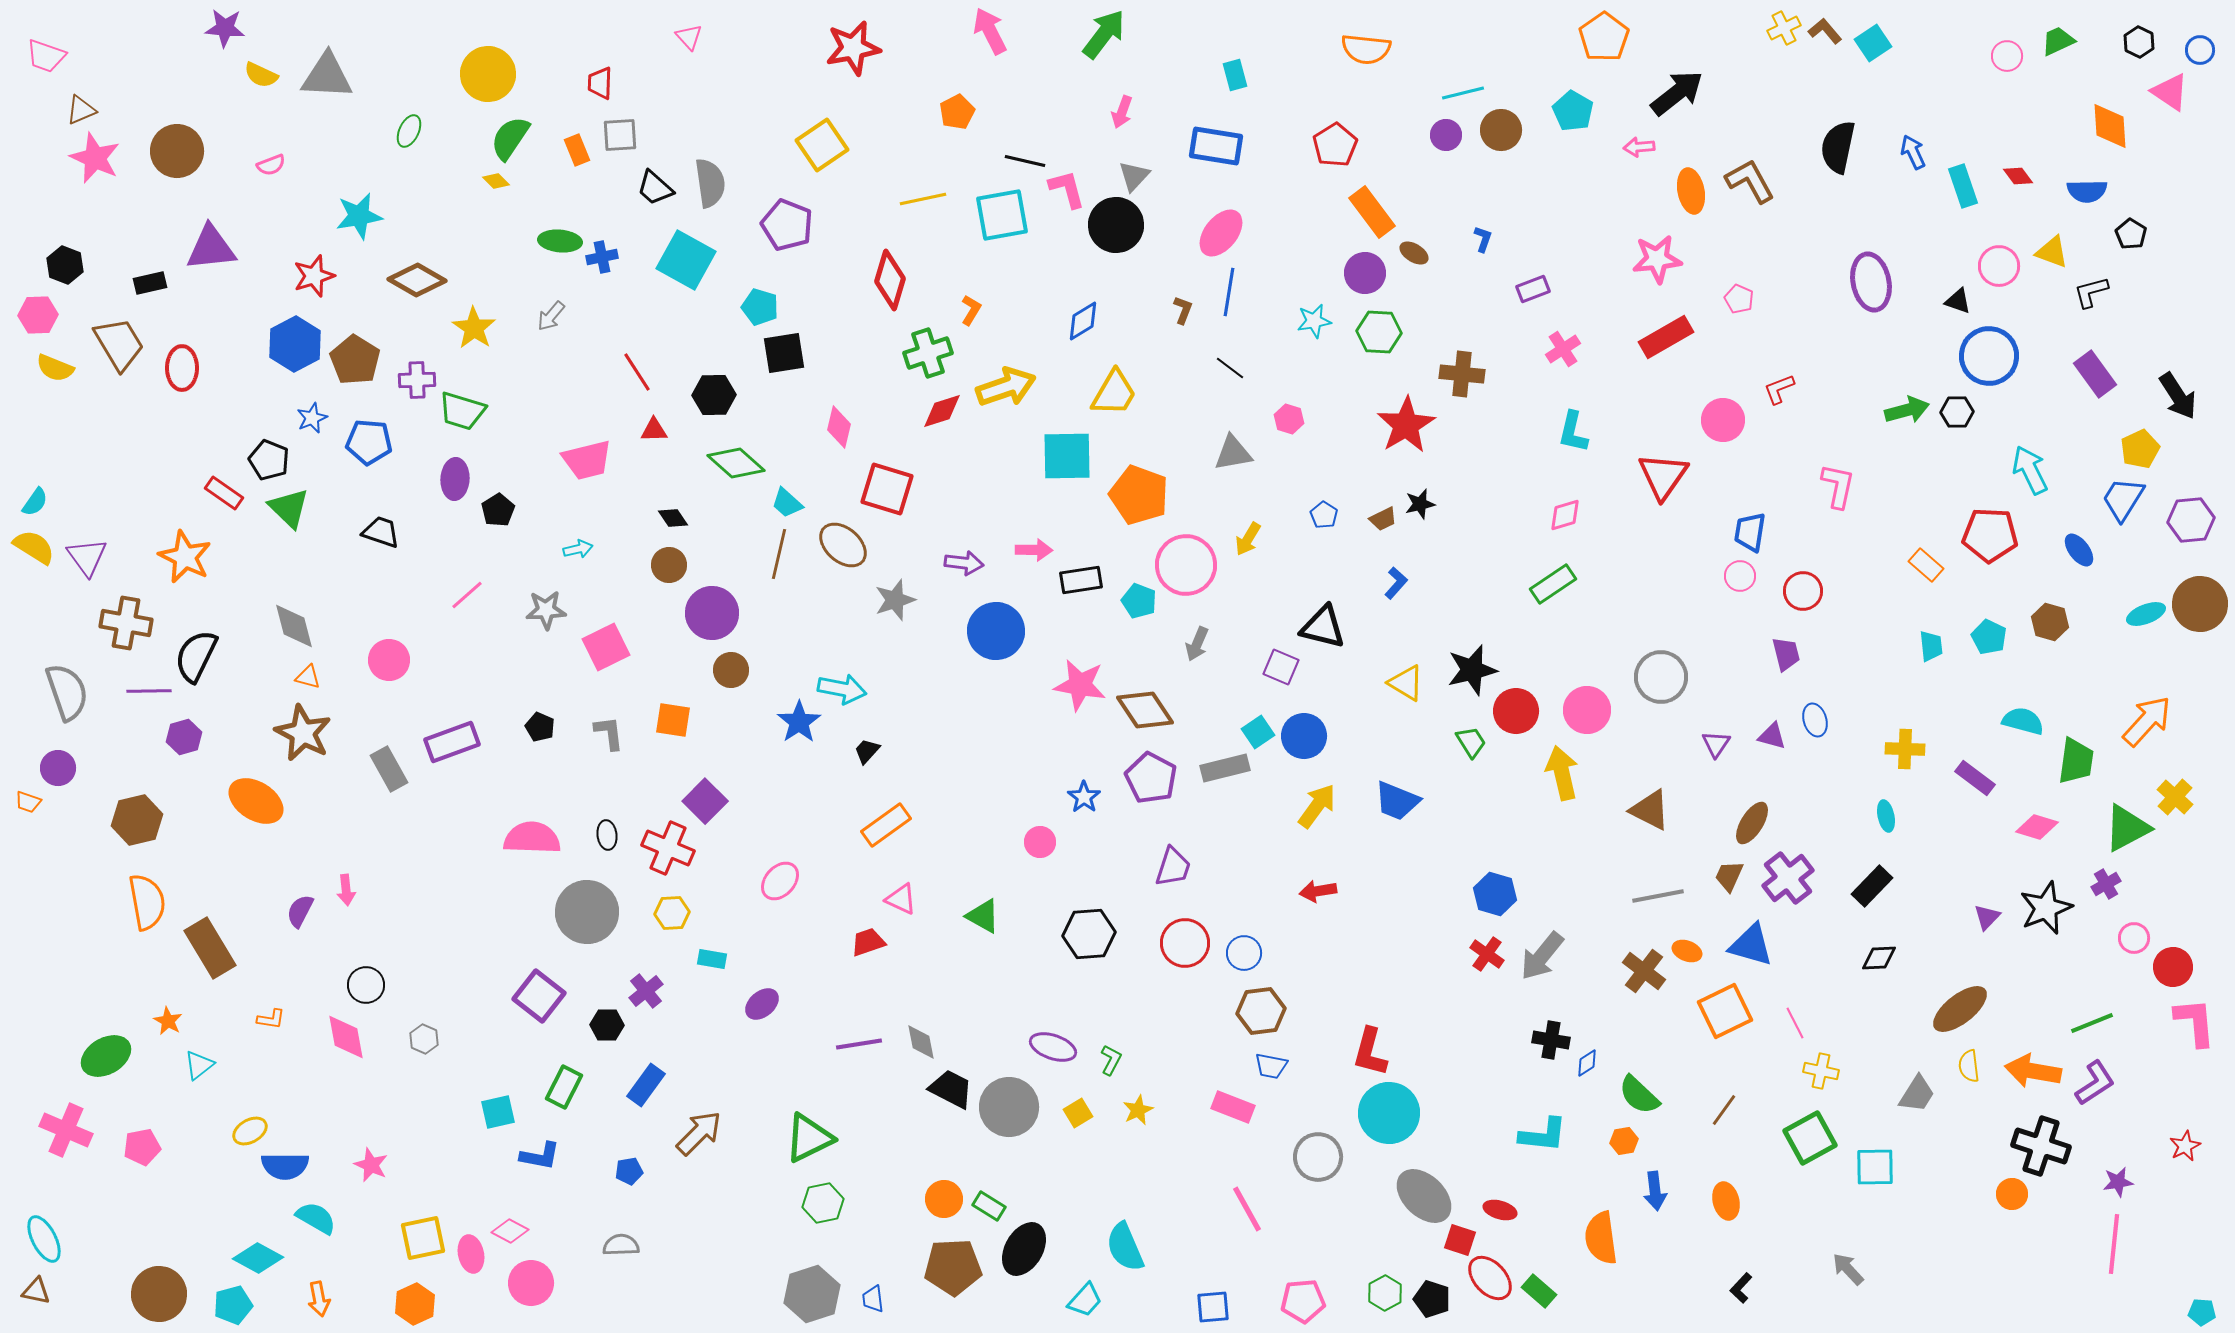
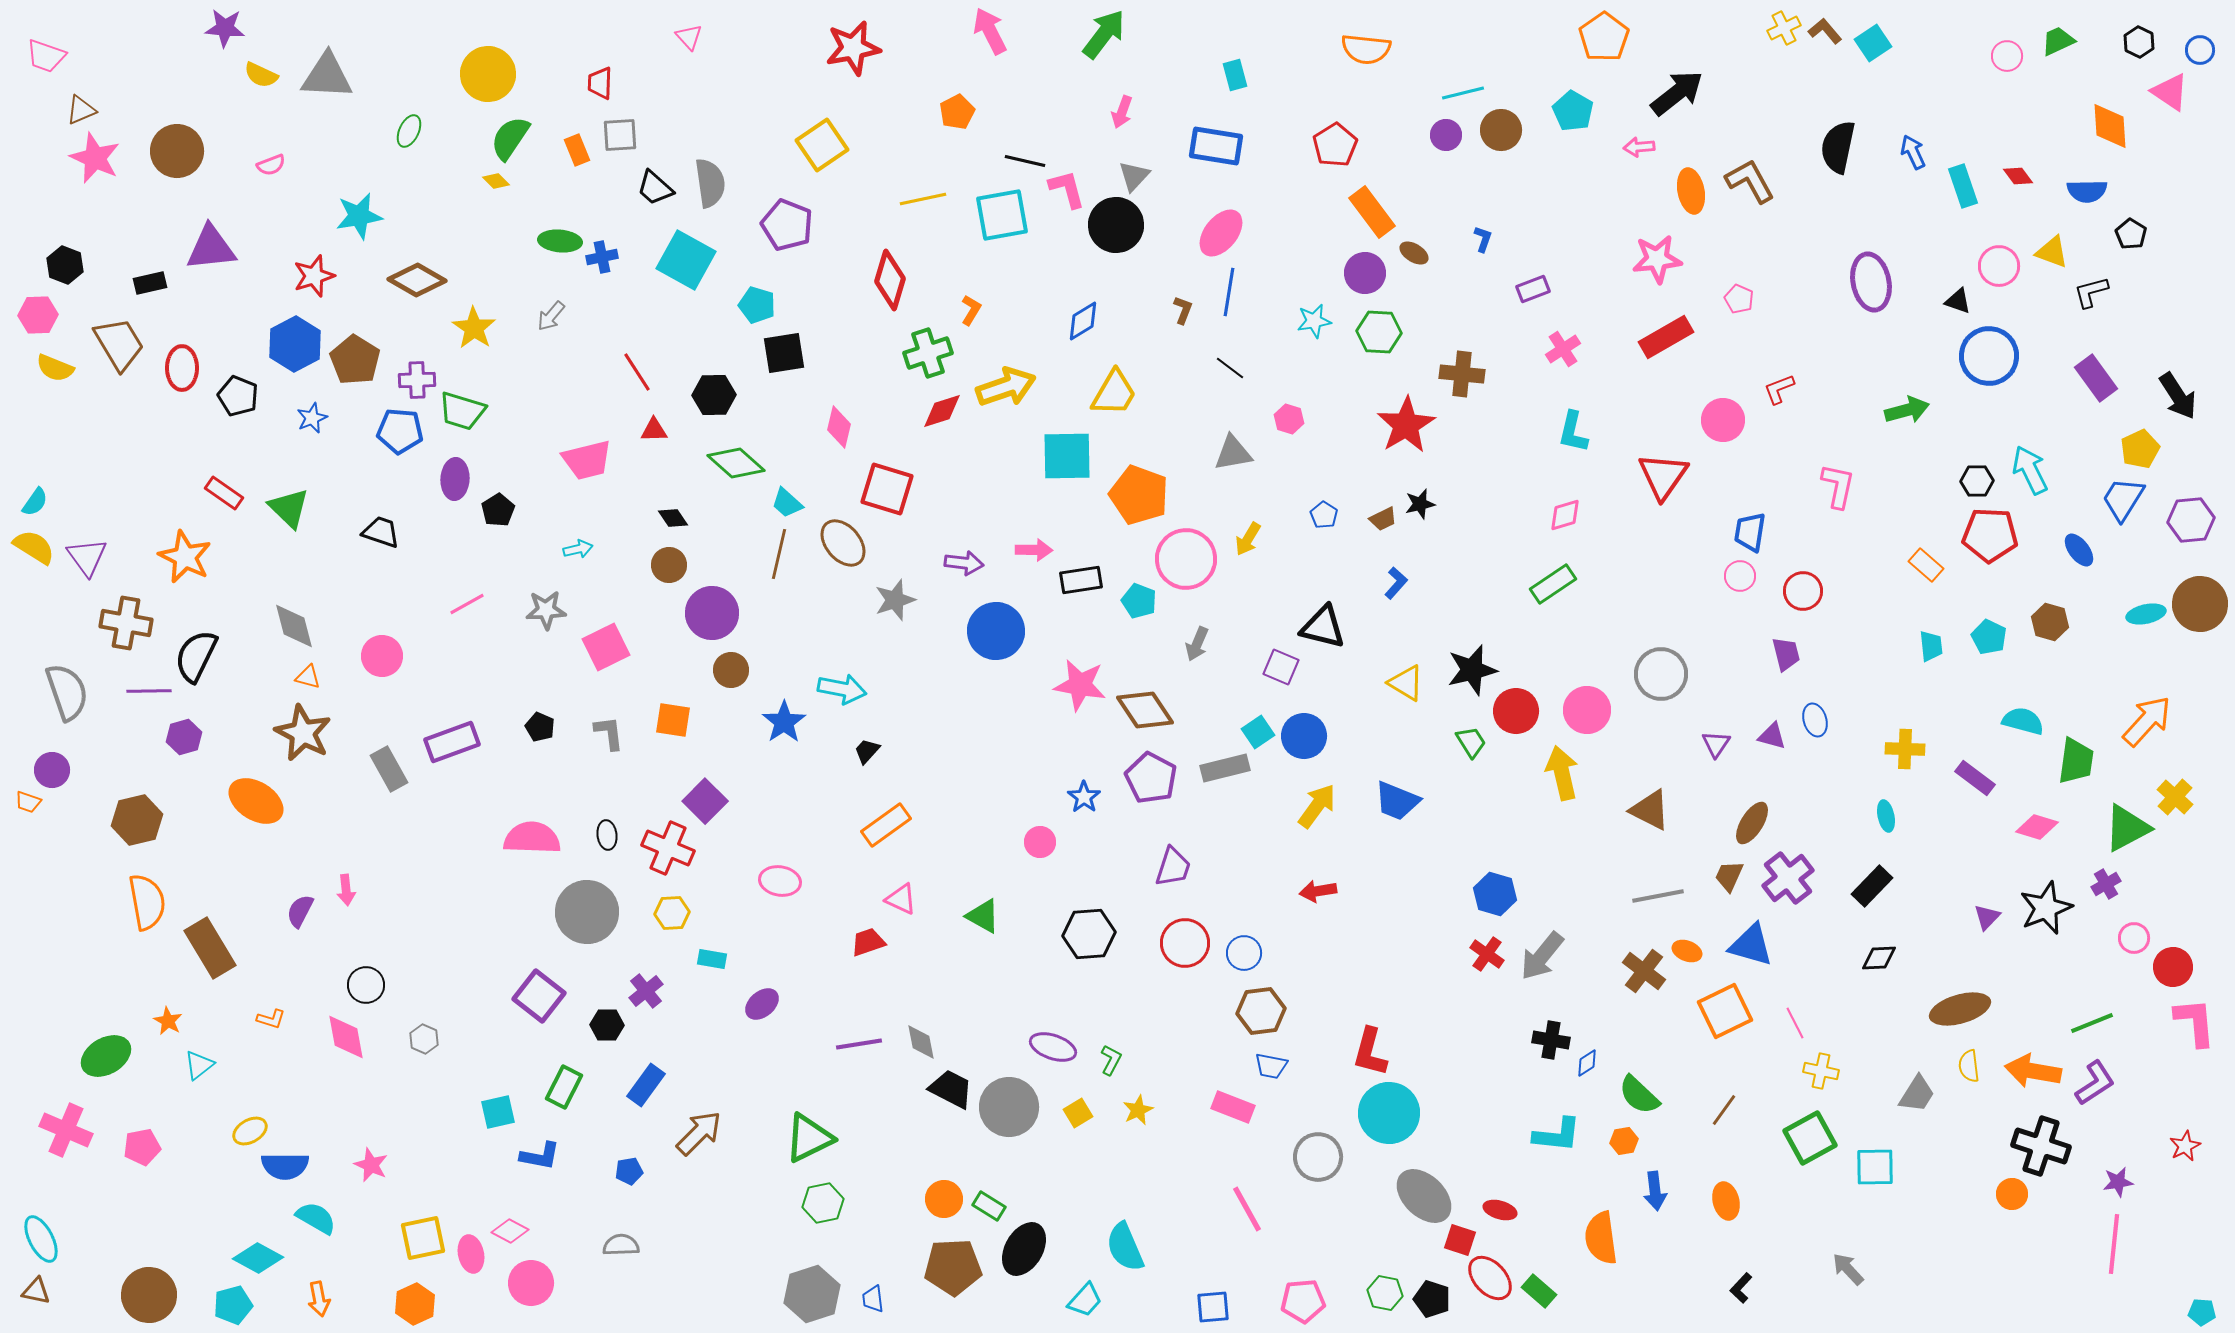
cyan pentagon at (760, 307): moved 3 px left, 2 px up
purple rectangle at (2095, 374): moved 1 px right, 4 px down
black hexagon at (1957, 412): moved 20 px right, 69 px down
blue pentagon at (369, 442): moved 31 px right, 11 px up
black pentagon at (269, 460): moved 31 px left, 64 px up
brown ellipse at (843, 545): moved 2 px up; rotated 9 degrees clockwise
pink circle at (1186, 565): moved 6 px up
pink line at (467, 595): moved 9 px down; rotated 12 degrees clockwise
cyan ellipse at (2146, 614): rotated 9 degrees clockwise
pink circle at (389, 660): moved 7 px left, 4 px up
gray circle at (1661, 677): moved 3 px up
blue star at (799, 722): moved 15 px left
purple circle at (58, 768): moved 6 px left, 2 px down
pink ellipse at (780, 881): rotated 57 degrees clockwise
brown ellipse at (1960, 1009): rotated 22 degrees clockwise
orange L-shape at (271, 1019): rotated 8 degrees clockwise
cyan L-shape at (1543, 1135): moved 14 px right
cyan ellipse at (44, 1239): moved 3 px left
green hexagon at (1385, 1293): rotated 20 degrees counterclockwise
brown circle at (159, 1294): moved 10 px left, 1 px down
